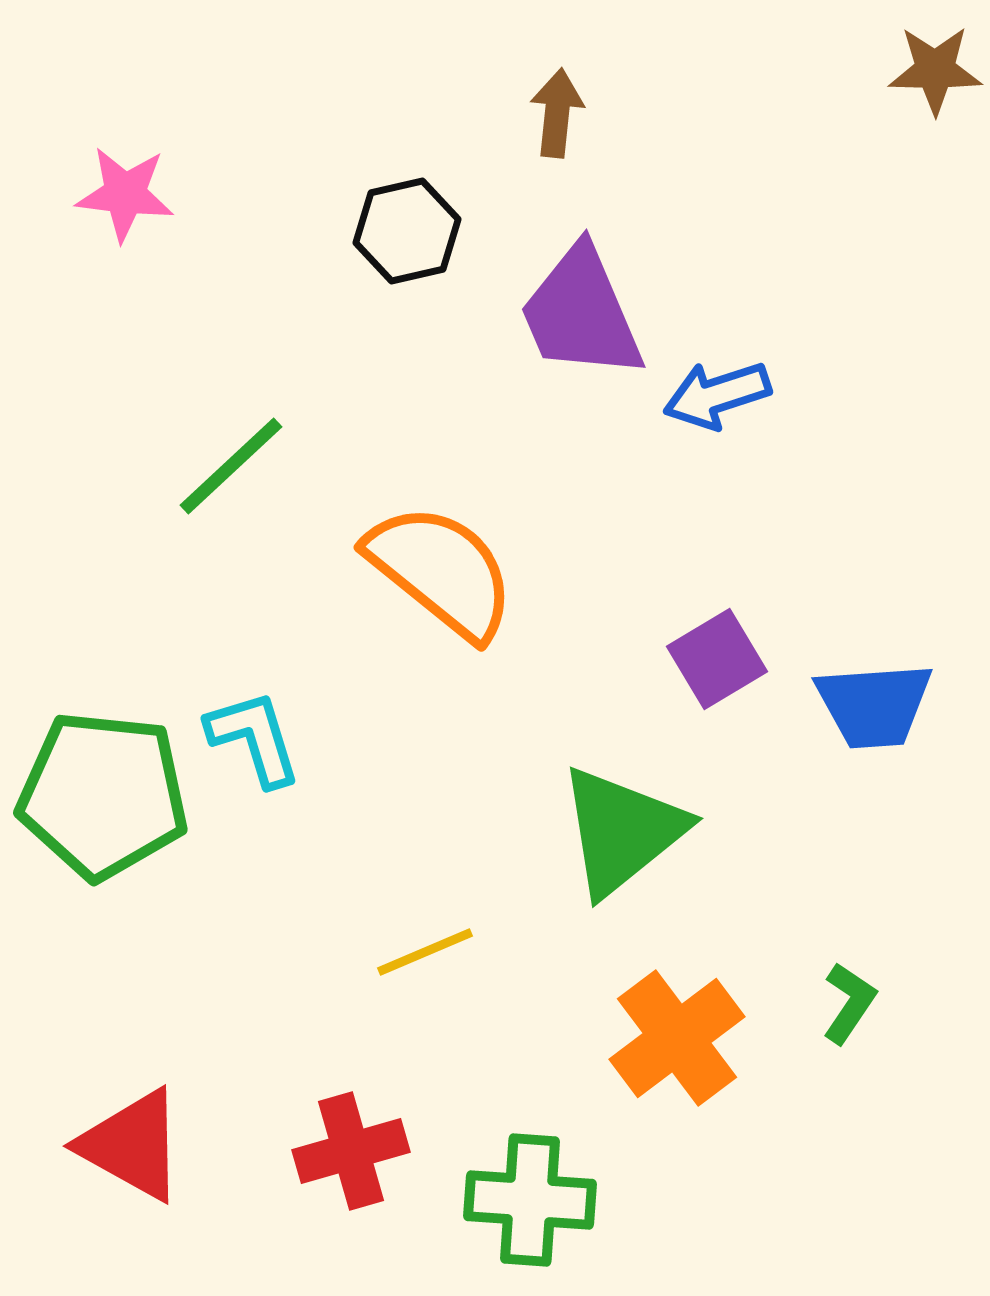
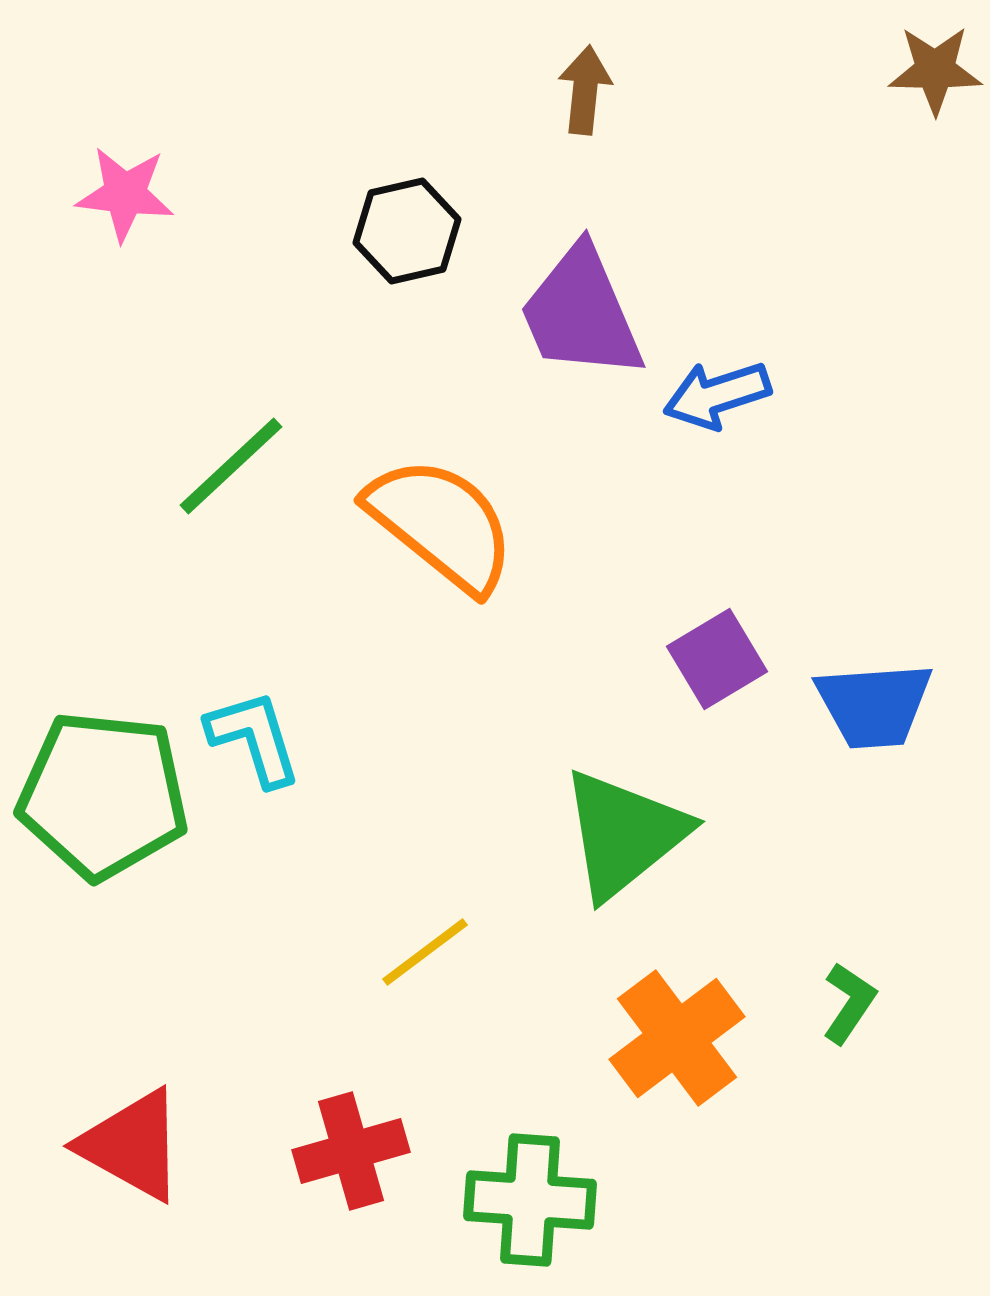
brown arrow: moved 28 px right, 23 px up
orange semicircle: moved 47 px up
green triangle: moved 2 px right, 3 px down
yellow line: rotated 14 degrees counterclockwise
